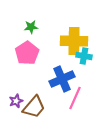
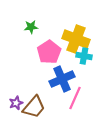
yellow cross: moved 2 px right, 2 px up; rotated 20 degrees clockwise
pink pentagon: moved 22 px right, 1 px up
purple star: moved 2 px down
